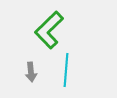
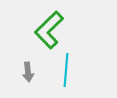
gray arrow: moved 3 px left
